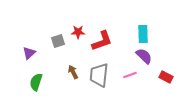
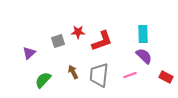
green semicircle: moved 7 px right, 2 px up; rotated 24 degrees clockwise
